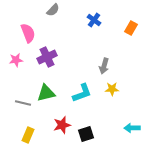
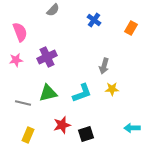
pink semicircle: moved 8 px left, 1 px up
green triangle: moved 2 px right
